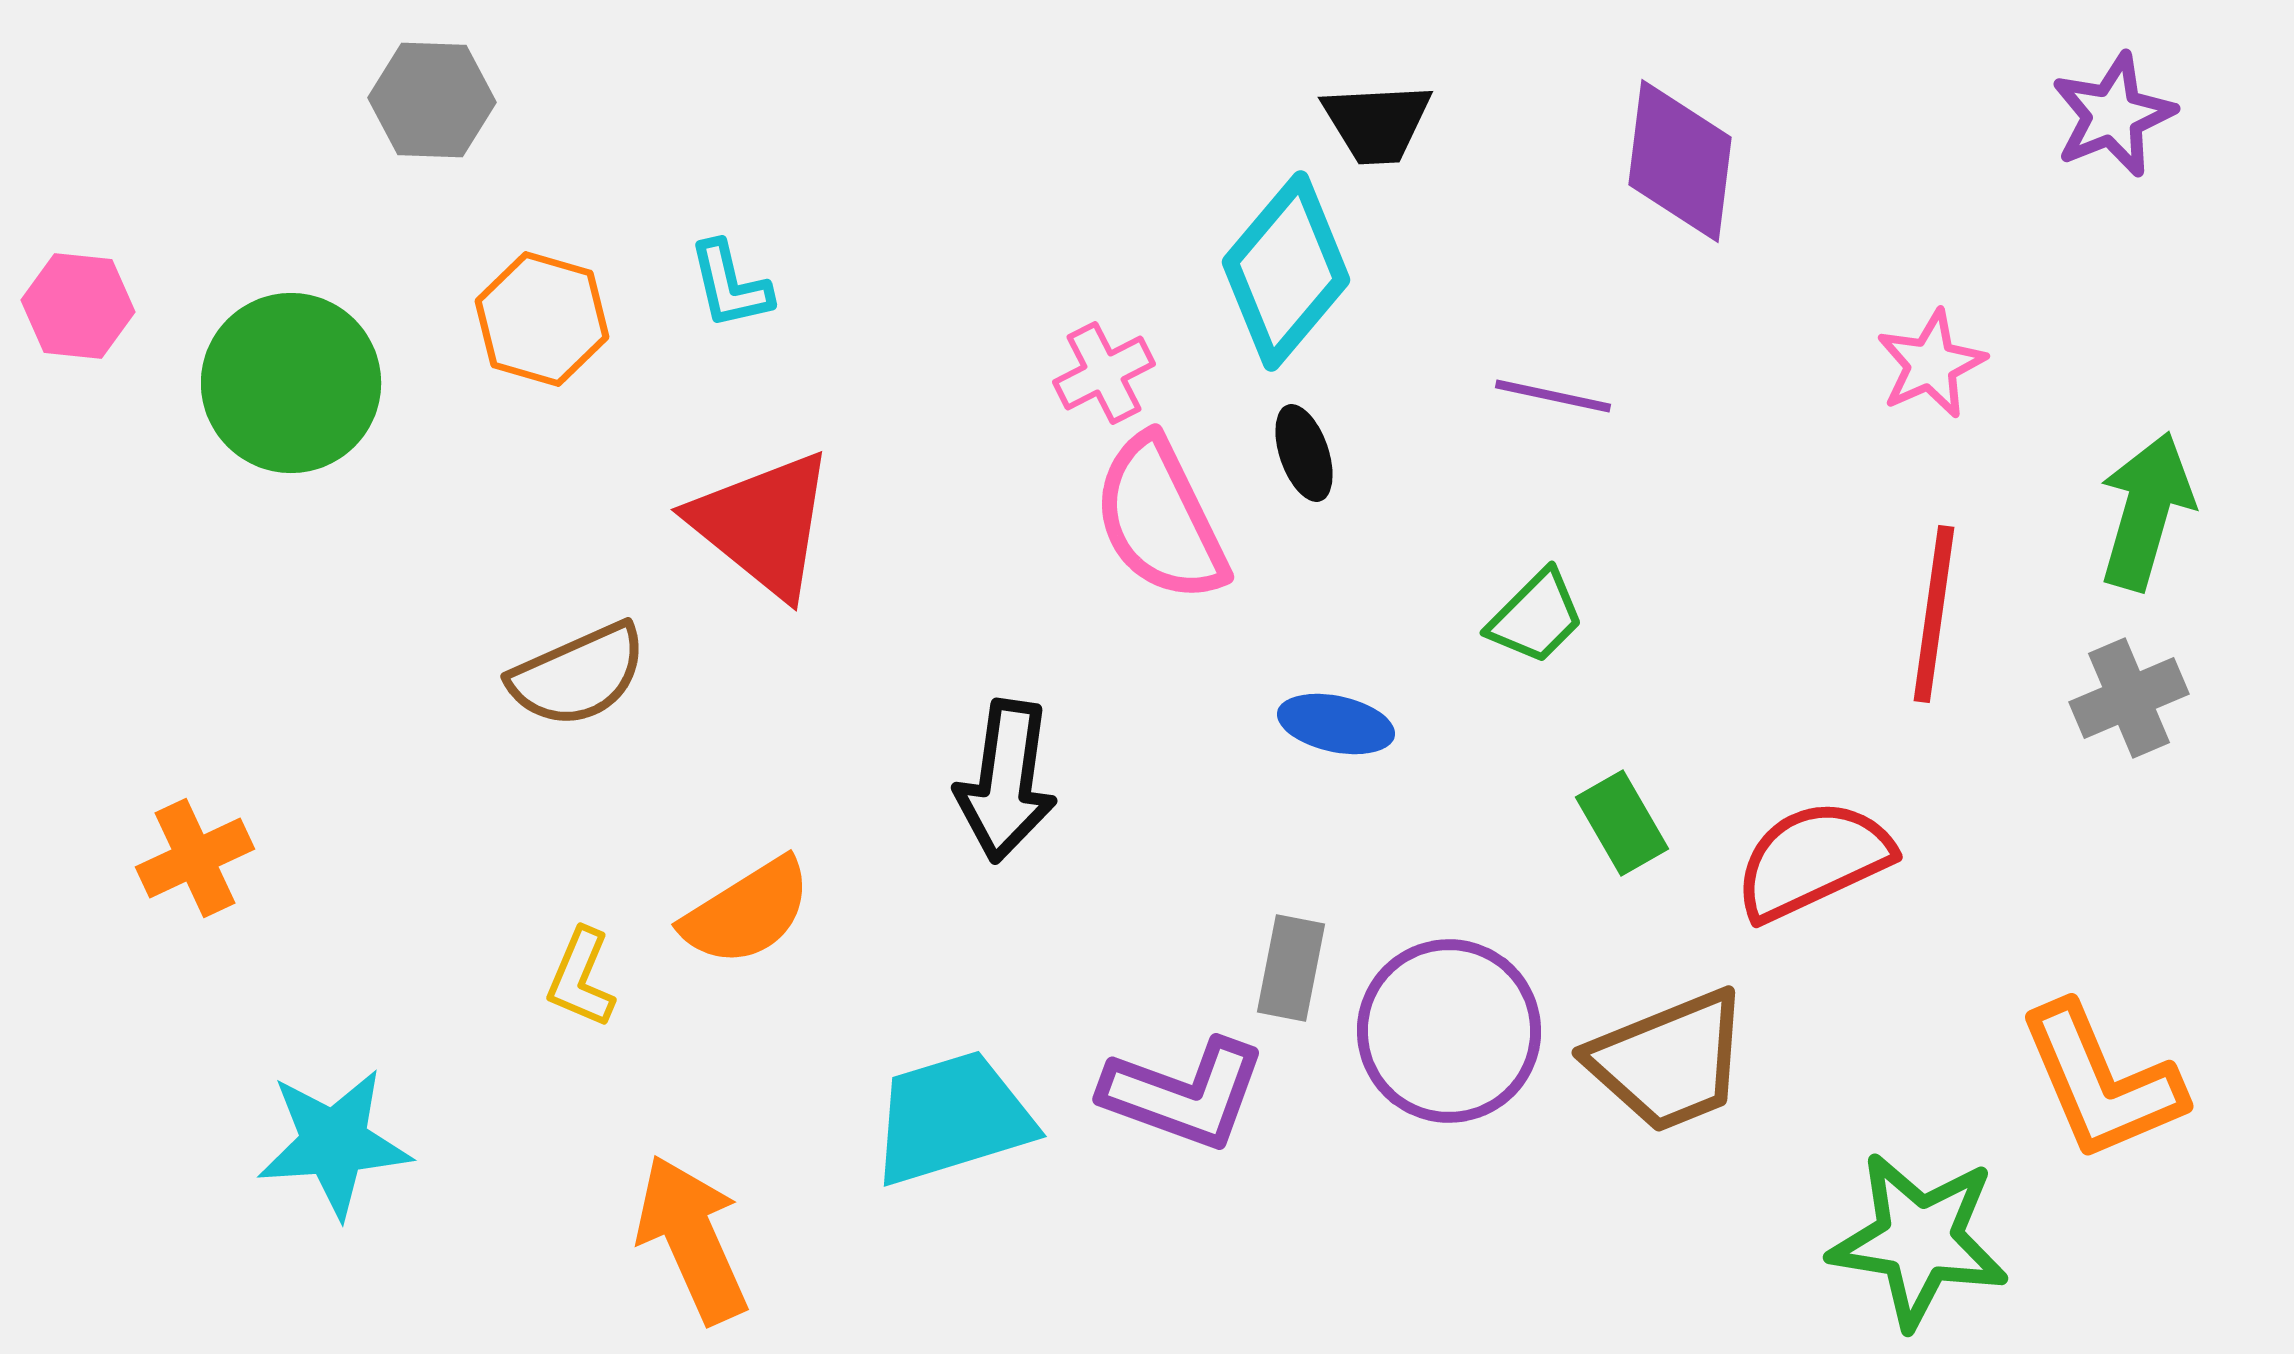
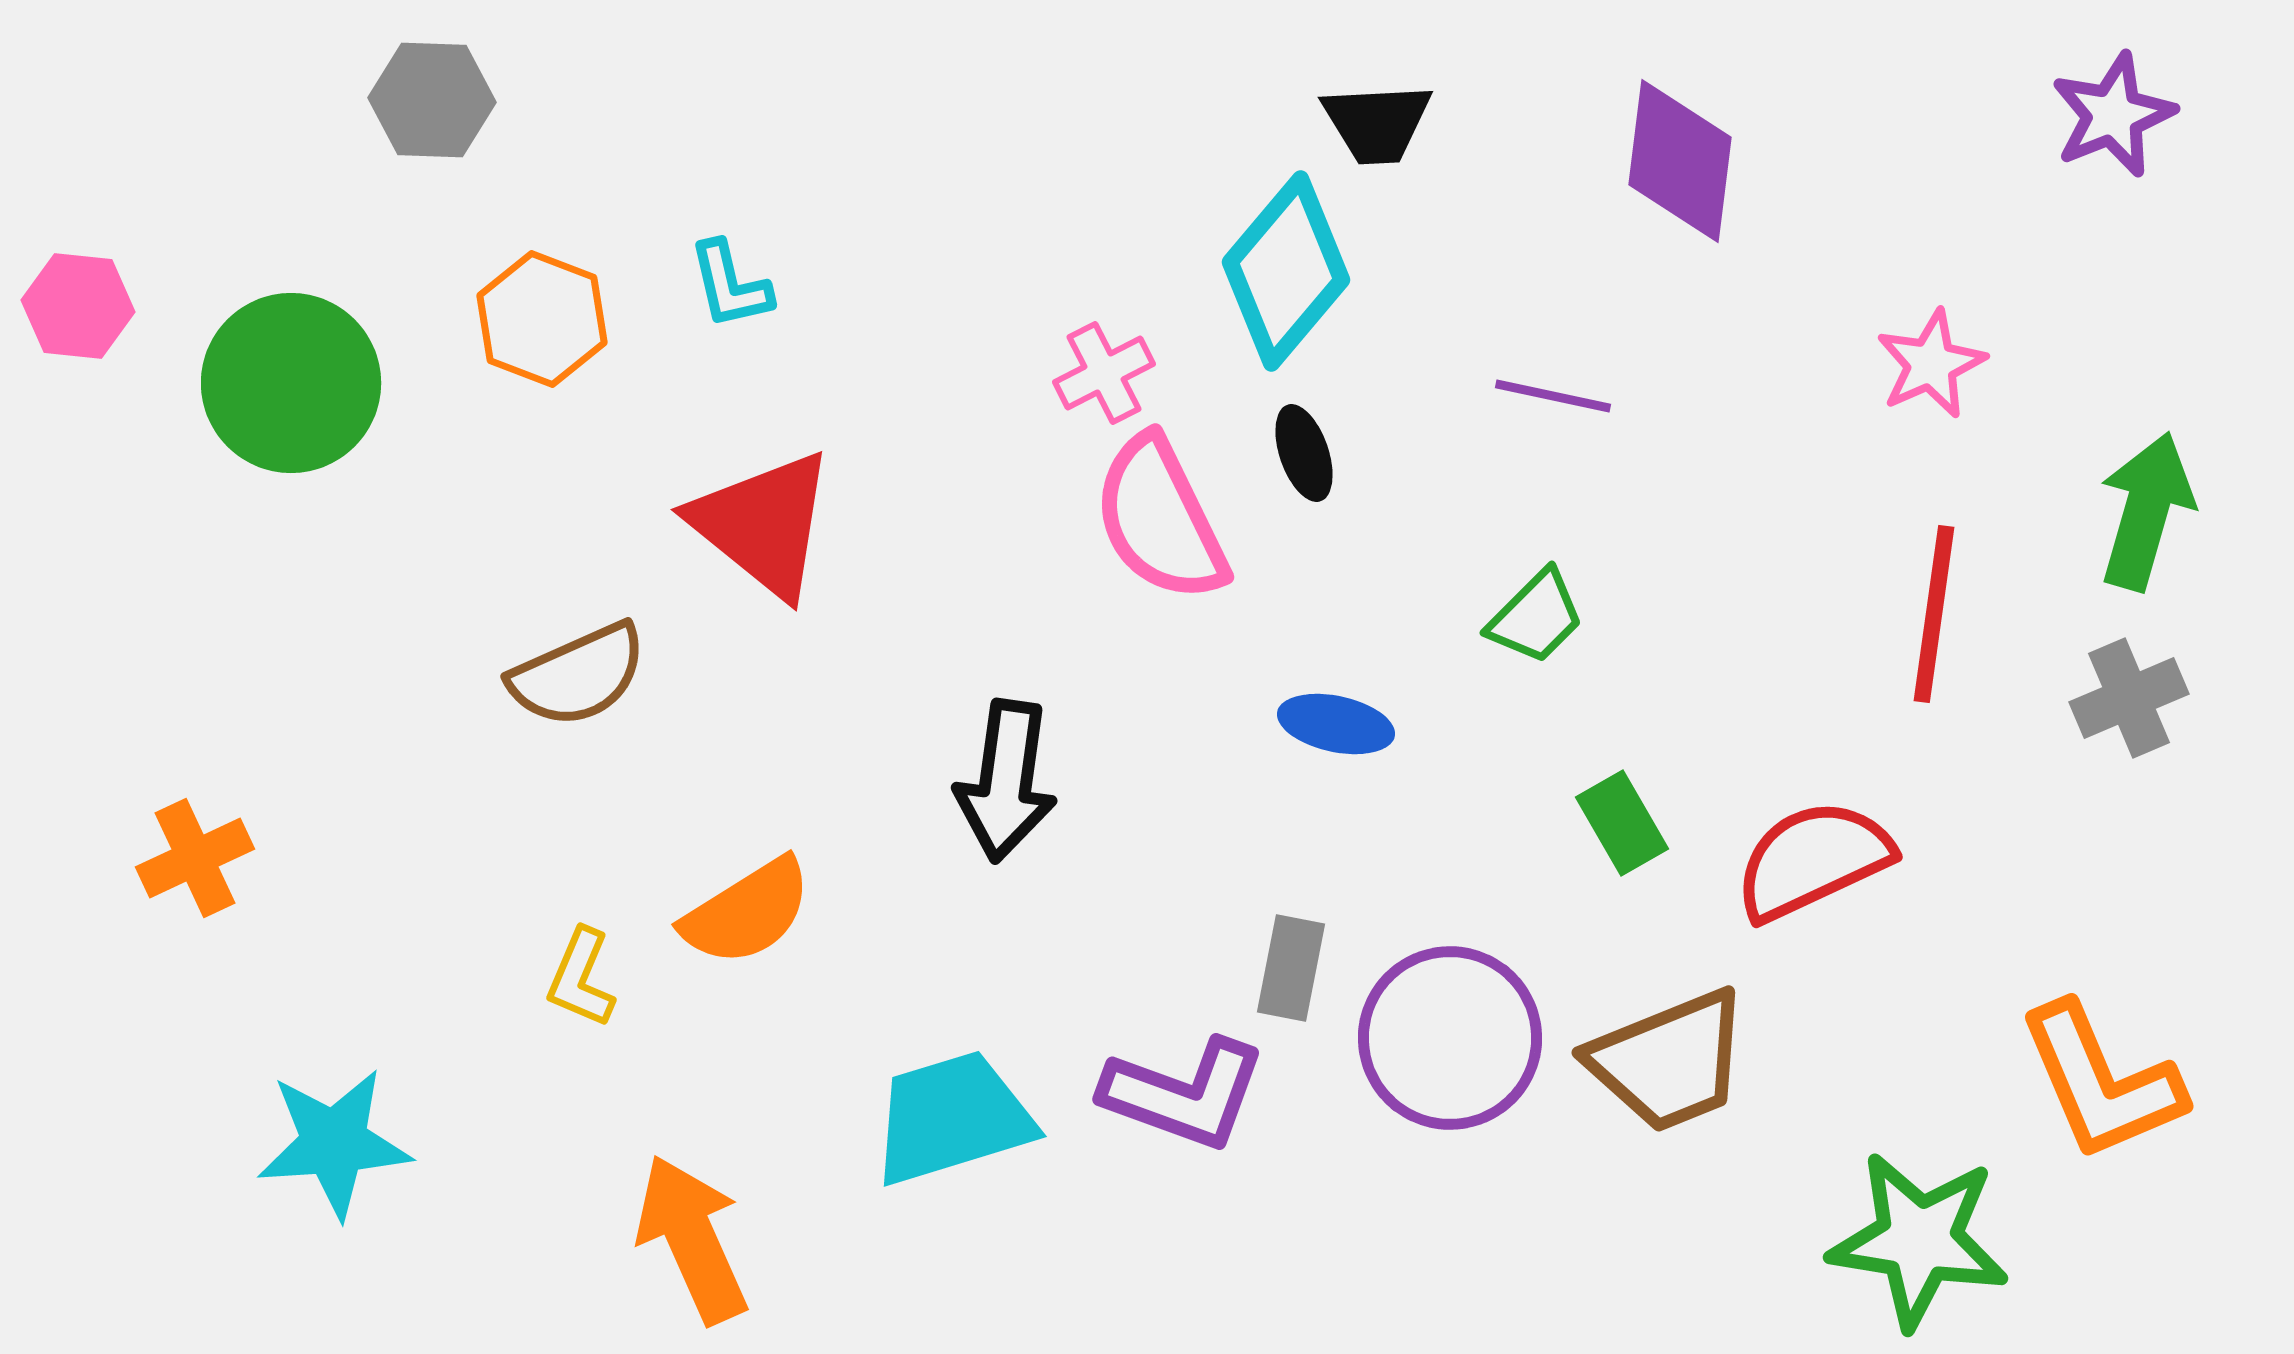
orange hexagon: rotated 5 degrees clockwise
purple circle: moved 1 px right, 7 px down
